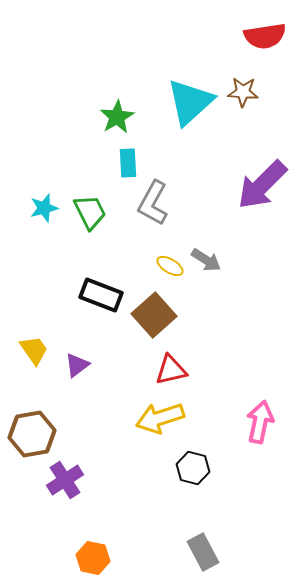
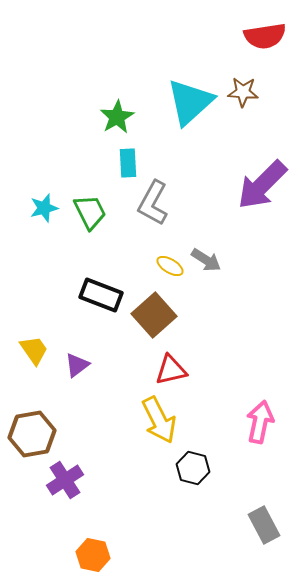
yellow arrow: moved 1 px left, 2 px down; rotated 99 degrees counterclockwise
gray rectangle: moved 61 px right, 27 px up
orange hexagon: moved 3 px up
